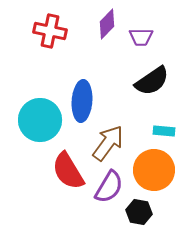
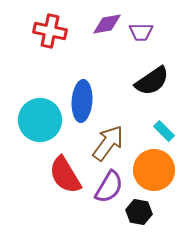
purple diamond: rotated 36 degrees clockwise
purple trapezoid: moved 5 px up
cyan rectangle: rotated 40 degrees clockwise
red semicircle: moved 3 px left, 4 px down
